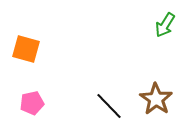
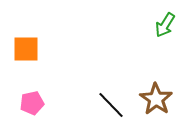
orange square: rotated 16 degrees counterclockwise
black line: moved 2 px right, 1 px up
